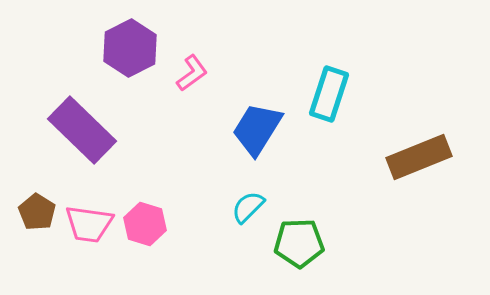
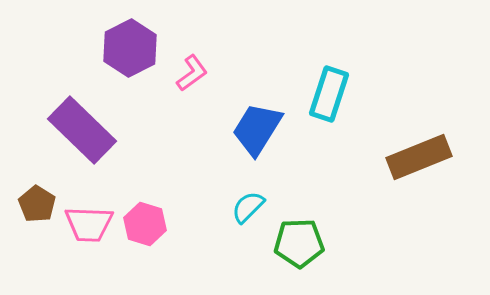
brown pentagon: moved 8 px up
pink trapezoid: rotated 6 degrees counterclockwise
